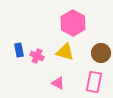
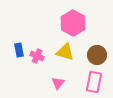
brown circle: moved 4 px left, 2 px down
pink triangle: rotated 40 degrees clockwise
